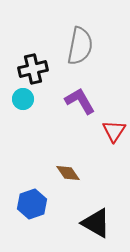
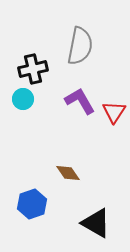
red triangle: moved 19 px up
